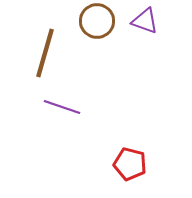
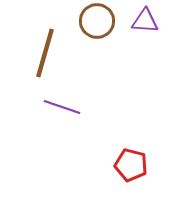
purple triangle: rotated 16 degrees counterclockwise
red pentagon: moved 1 px right, 1 px down
